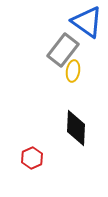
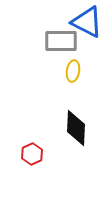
blue triangle: rotated 8 degrees counterclockwise
gray rectangle: moved 2 px left, 9 px up; rotated 52 degrees clockwise
red hexagon: moved 4 px up
